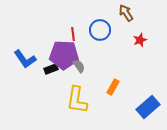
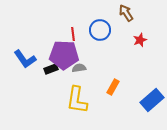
gray semicircle: moved 2 px down; rotated 64 degrees counterclockwise
blue rectangle: moved 4 px right, 7 px up
